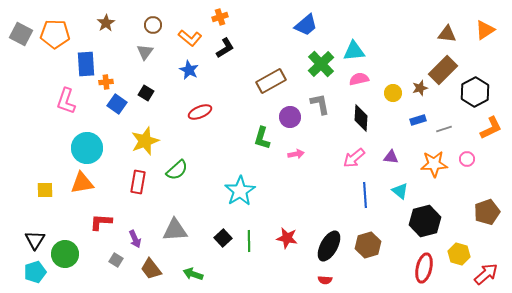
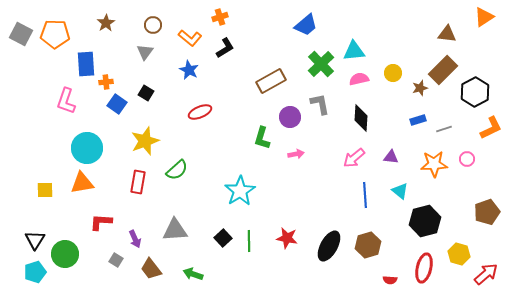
orange triangle at (485, 30): moved 1 px left, 13 px up
yellow circle at (393, 93): moved 20 px up
red semicircle at (325, 280): moved 65 px right
